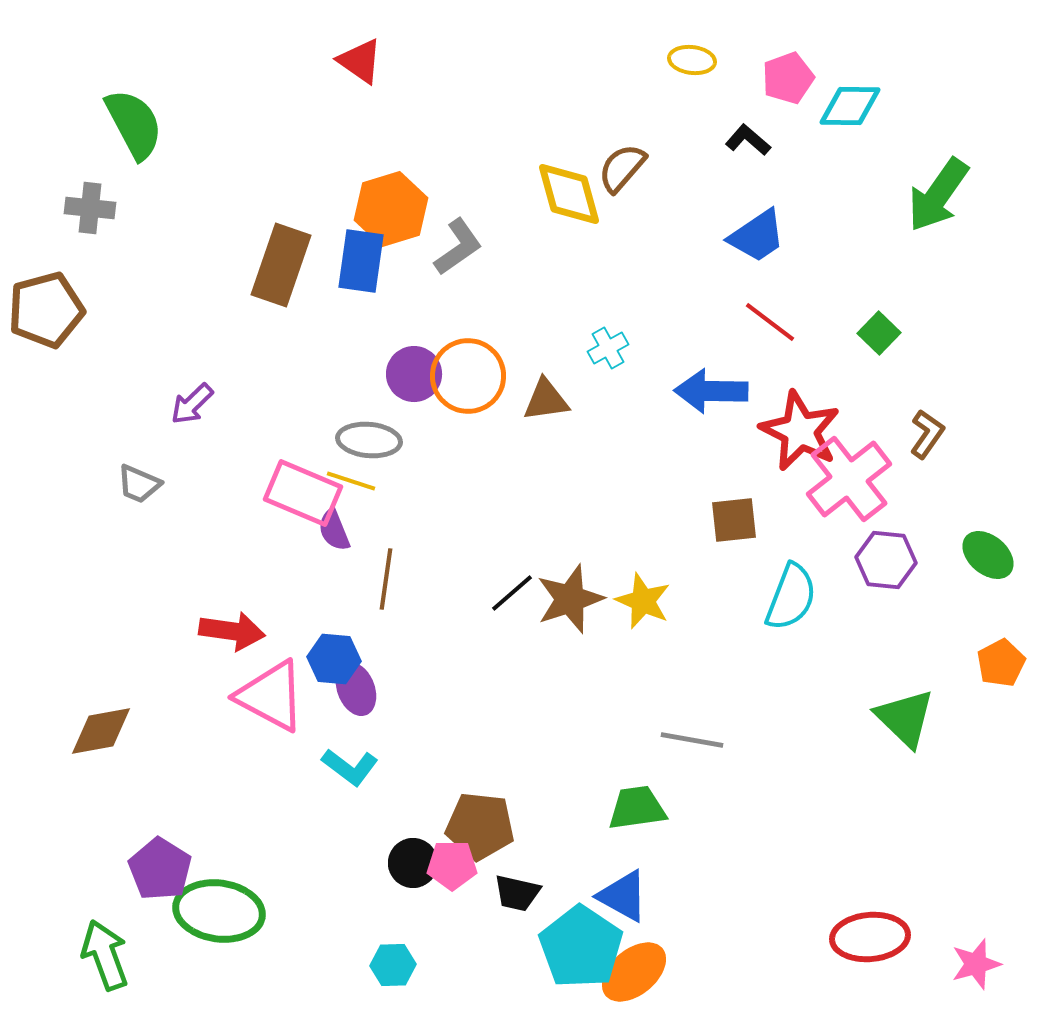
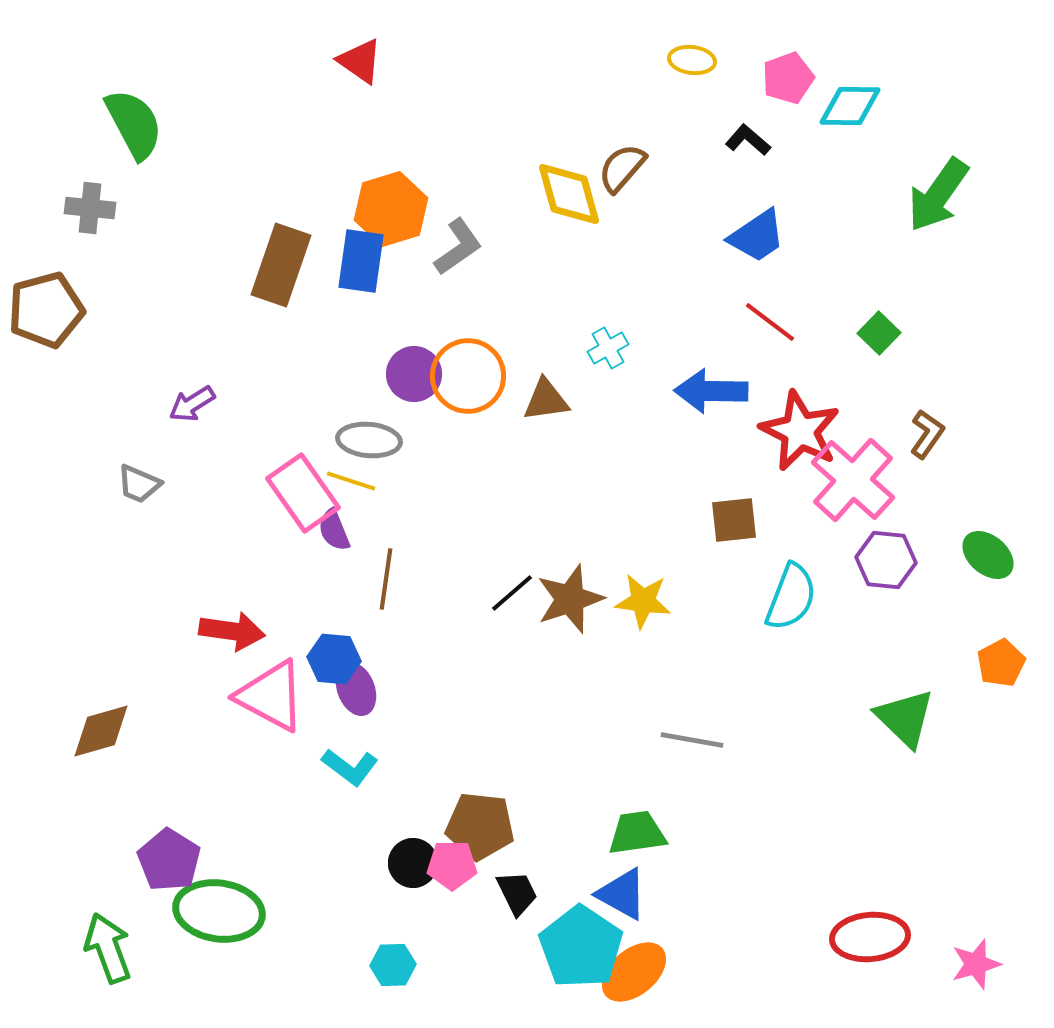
purple arrow at (192, 404): rotated 12 degrees clockwise
pink cross at (849, 479): moved 4 px right, 1 px down; rotated 10 degrees counterclockwise
pink rectangle at (303, 493): rotated 32 degrees clockwise
yellow star at (643, 601): rotated 16 degrees counterclockwise
brown diamond at (101, 731): rotated 6 degrees counterclockwise
green trapezoid at (637, 808): moved 25 px down
purple pentagon at (160, 869): moved 9 px right, 9 px up
black trapezoid at (517, 893): rotated 129 degrees counterclockwise
blue triangle at (623, 896): moved 1 px left, 2 px up
green arrow at (105, 955): moved 3 px right, 7 px up
